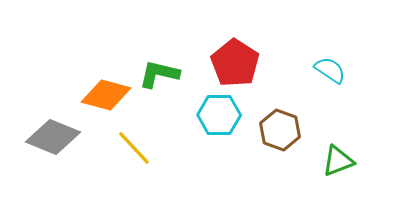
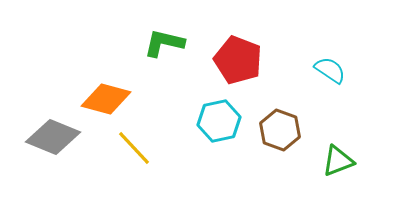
red pentagon: moved 3 px right, 3 px up; rotated 12 degrees counterclockwise
green L-shape: moved 5 px right, 31 px up
orange diamond: moved 4 px down
cyan hexagon: moved 6 px down; rotated 12 degrees counterclockwise
